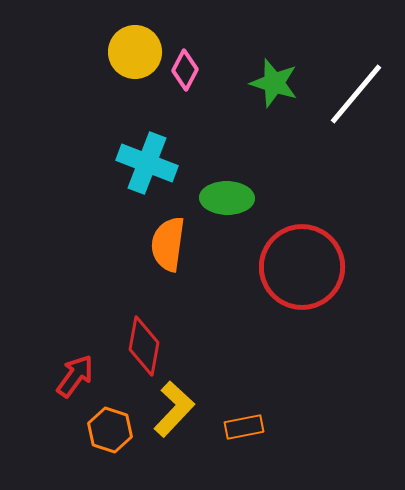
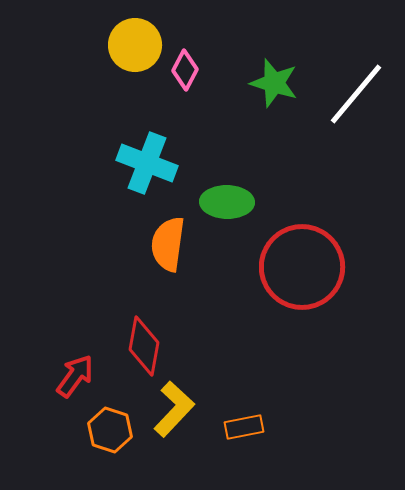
yellow circle: moved 7 px up
green ellipse: moved 4 px down
